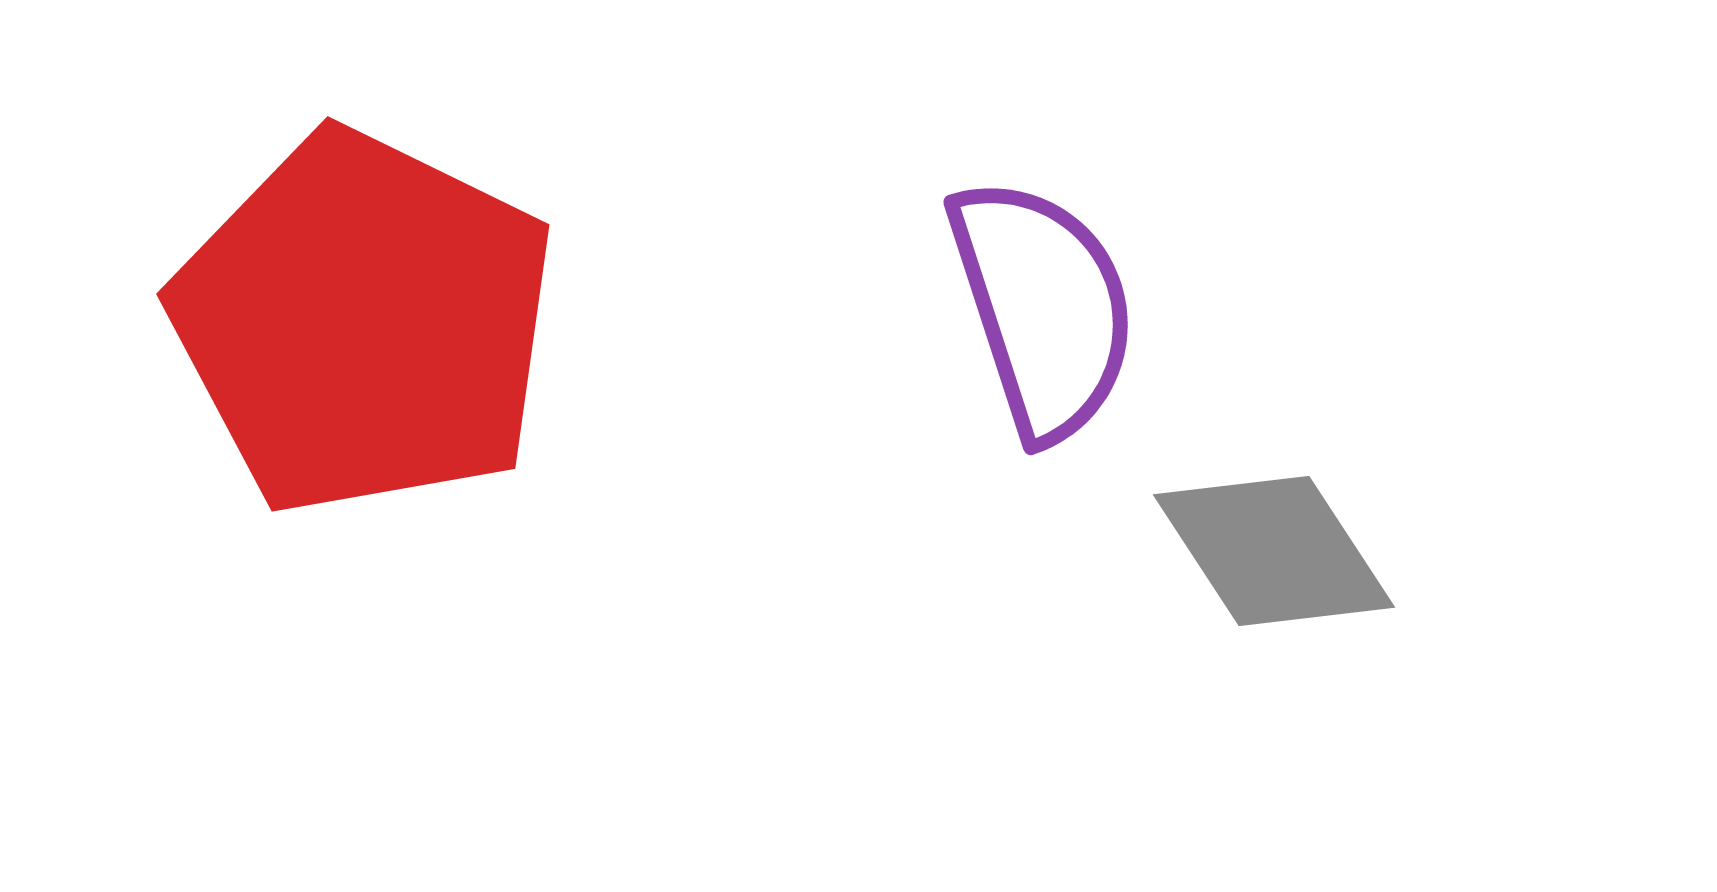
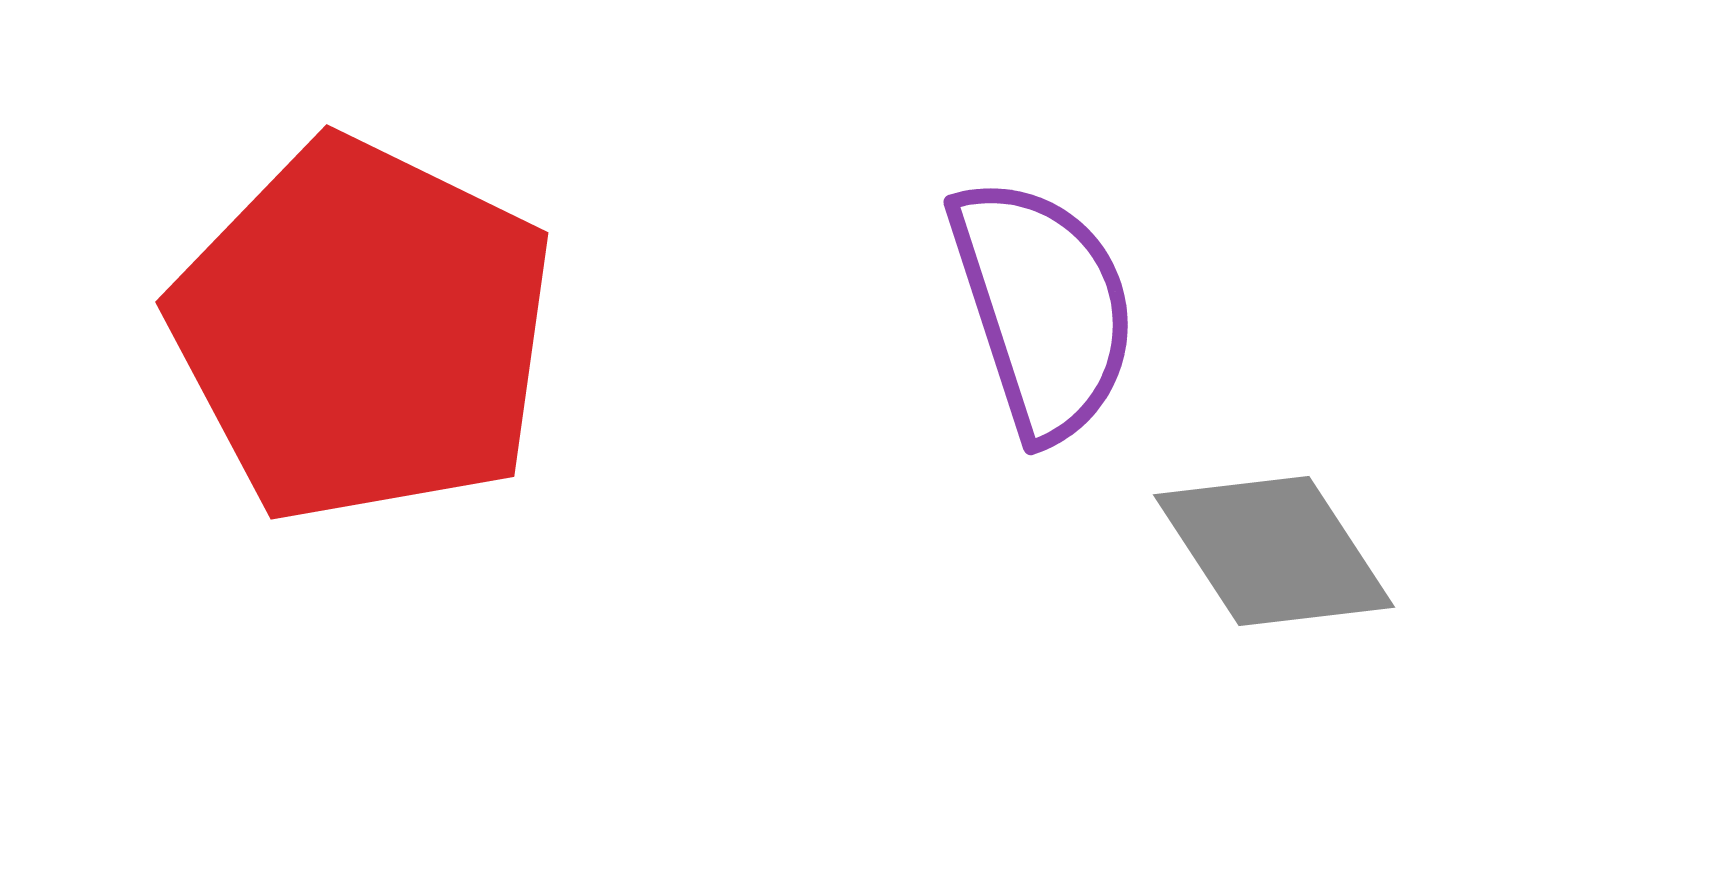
red pentagon: moved 1 px left, 8 px down
